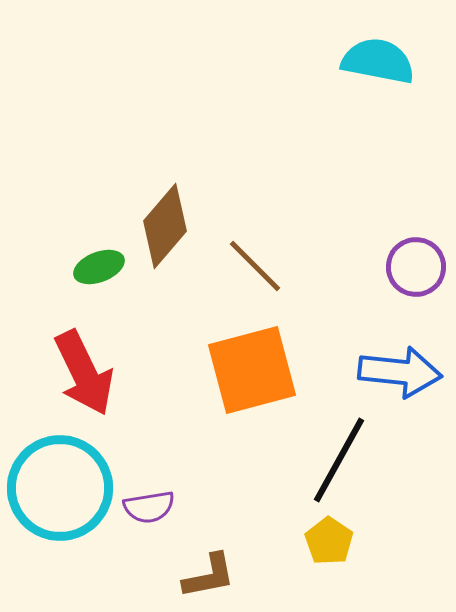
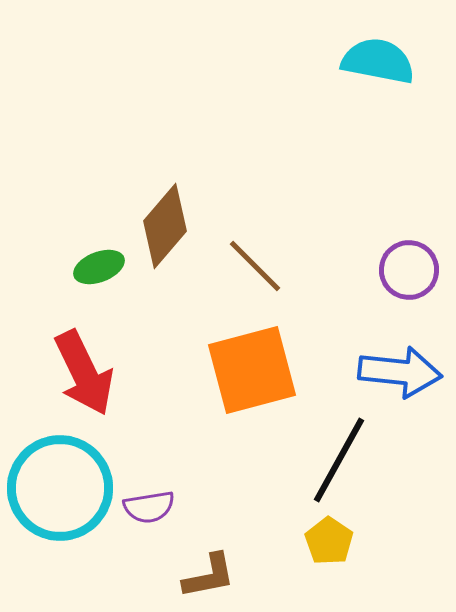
purple circle: moved 7 px left, 3 px down
